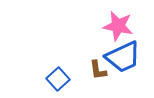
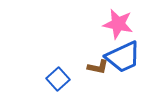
pink star: moved 2 px up
brown L-shape: moved 3 px up; rotated 70 degrees counterclockwise
